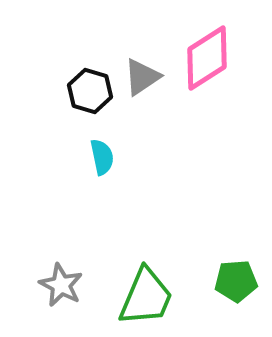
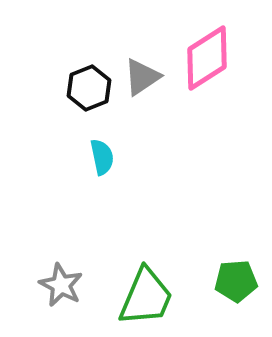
black hexagon: moved 1 px left, 3 px up; rotated 21 degrees clockwise
